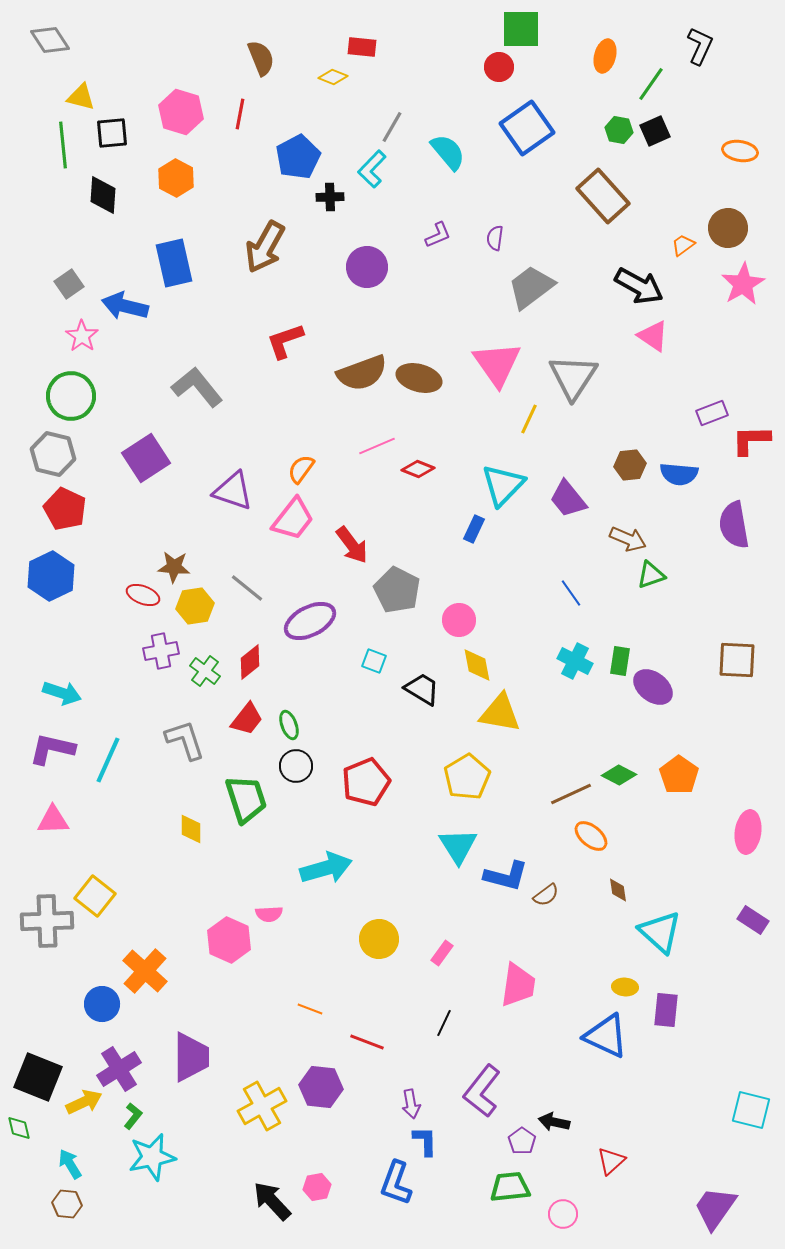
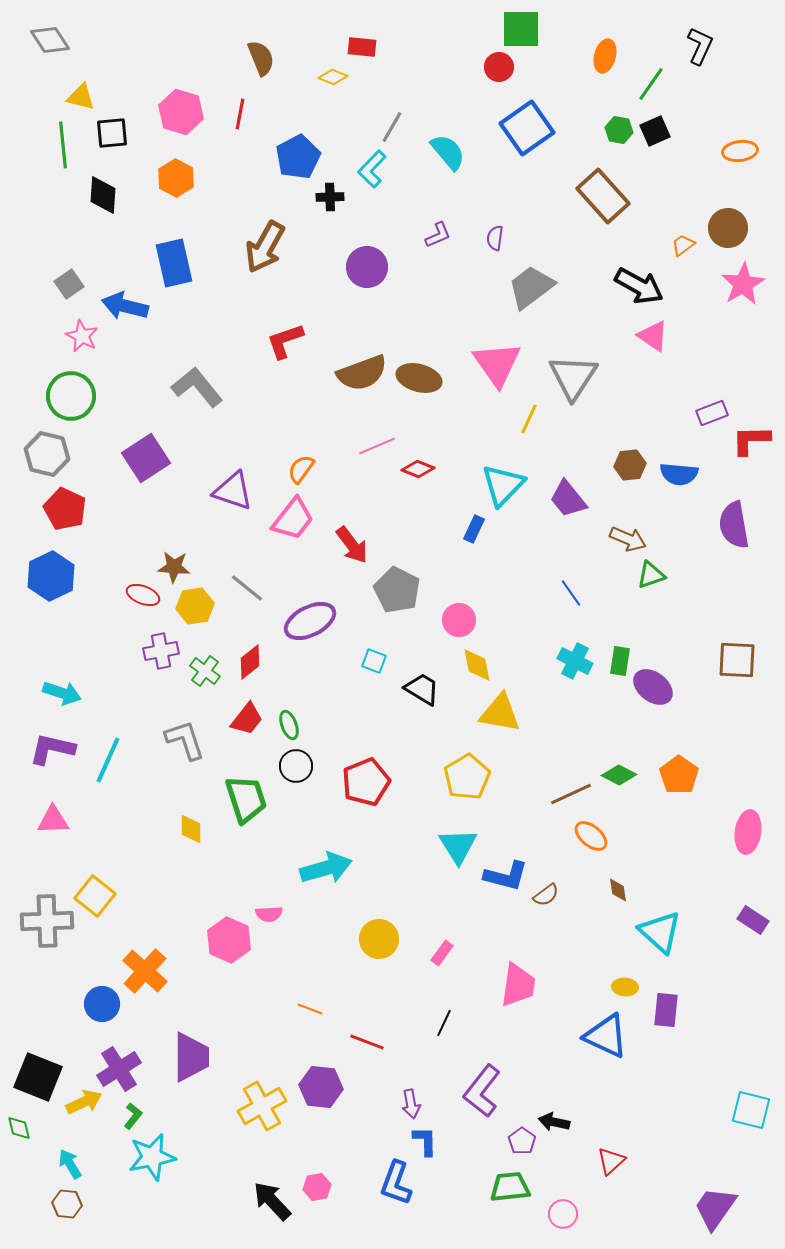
orange ellipse at (740, 151): rotated 16 degrees counterclockwise
pink star at (82, 336): rotated 8 degrees counterclockwise
gray hexagon at (53, 454): moved 6 px left
